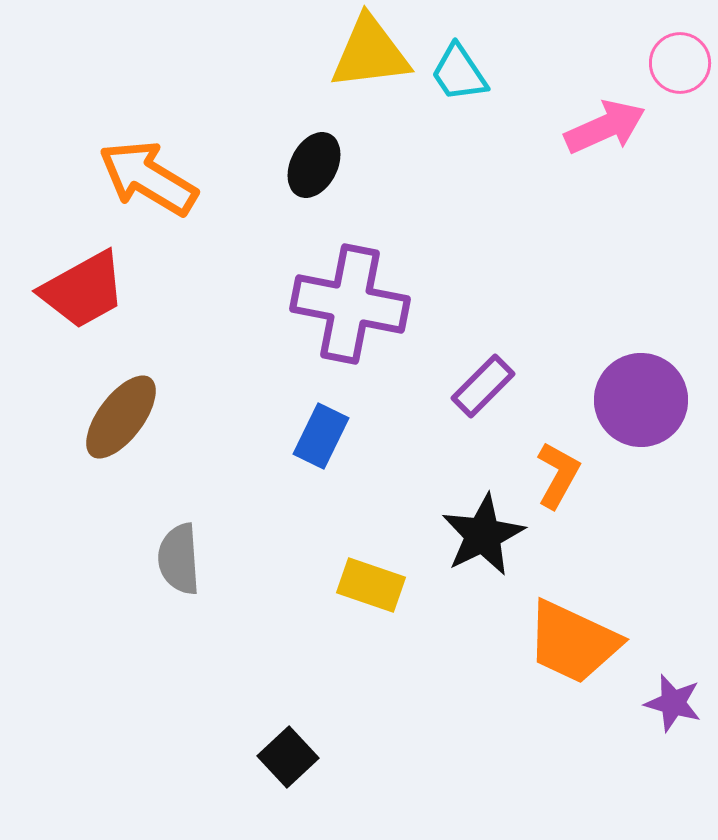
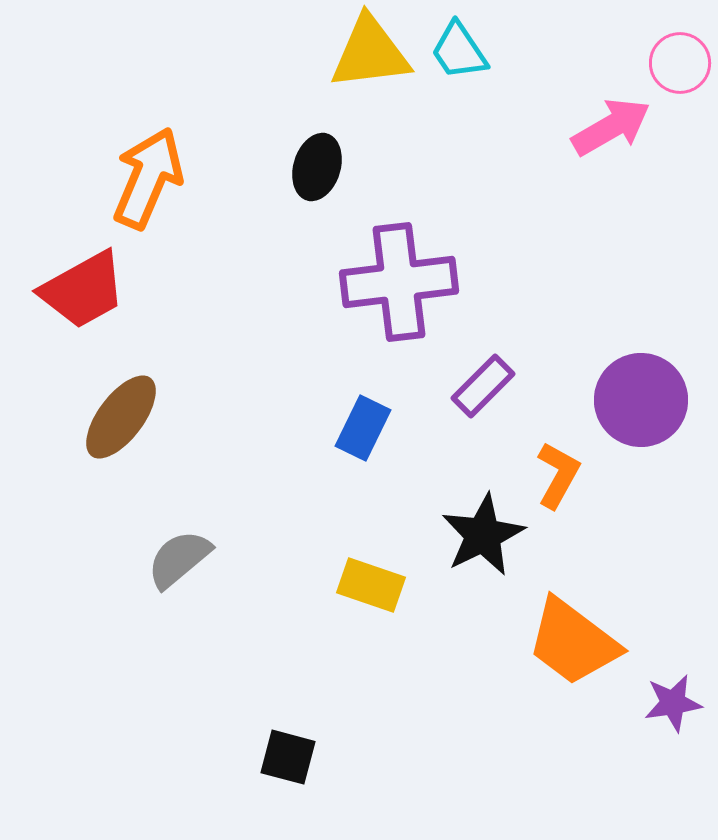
cyan trapezoid: moved 22 px up
pink arrow: moved 6 px right; rotated 6 degrees counterclockwise
black ellipse: moved 3 px right, 2 px down; rotated 10 degrees counterclockwise
orange arrow: rotated 82 degrees clockwise
purple cross: moved 49 px right, 22 px up; rotated 18 degrees counterclockwise
blue rectangle: moved 42 px right, 8 px up
gray semicircle: rotated 54 degrees clockwise
orange trapezoid: rotated 12 degrees clockwise
purple star: rotated 24 degrees counterclockwise
black square: rotated 32 degrees counterclockwise
